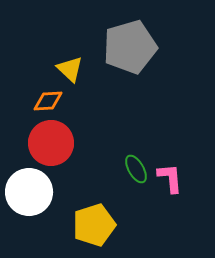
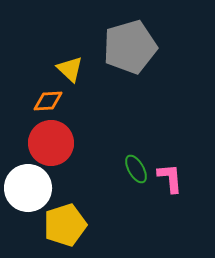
white circle: moved 1 px left, 4 px up
yellow pentagon: moved 29 px left
